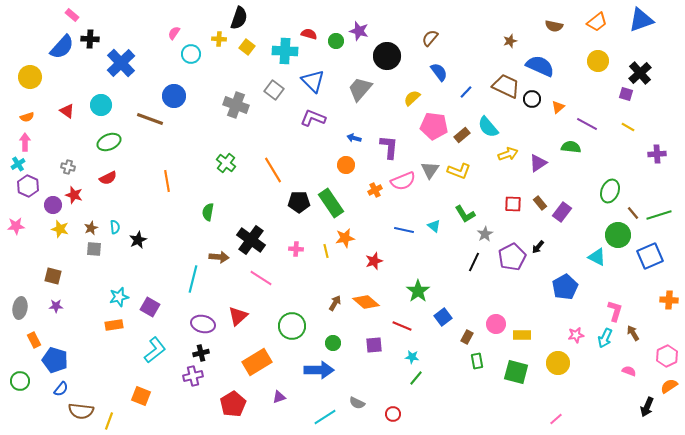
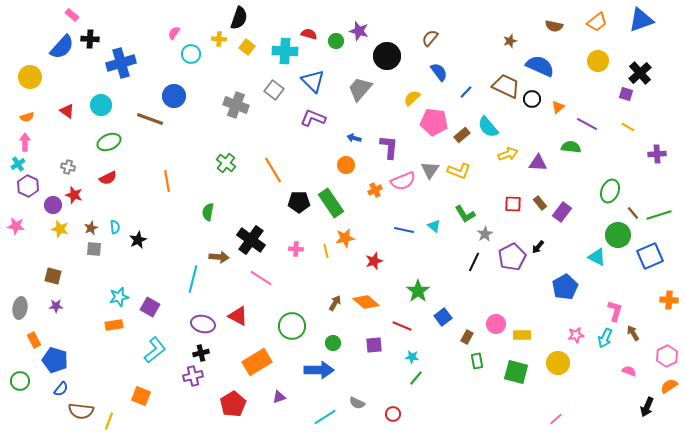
blue cross at (121, 63): rotated 28 degrees clockwise
pink pentagon at (434, 126): moved 4 px up
purple triangle at (538, 163): rotated 36 degrees clockwise
pink star at (16, 226): rotated 12 degrees clockwise
red triangle at (238, 316): rotated 50 degrees counterclockwise
